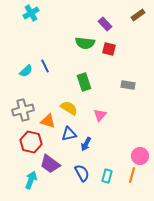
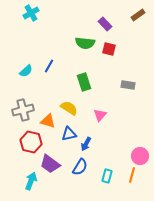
blue line: moved 4 px right; rotated 56 degrees clockwise
blue semicircle: moved 2 px left, 6 px up; rotated 60 degrees clockwise
cyan arrow: moved 1 px down
